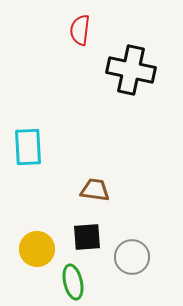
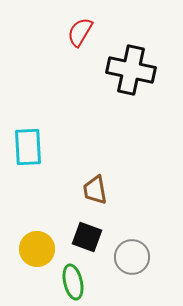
red semicircle: moved 2 px down; rotated 24 degrees clockwise
brown trapezoid: rotated 108 degrees counterclockwise
black square: rotated 24 degrees clockwise
